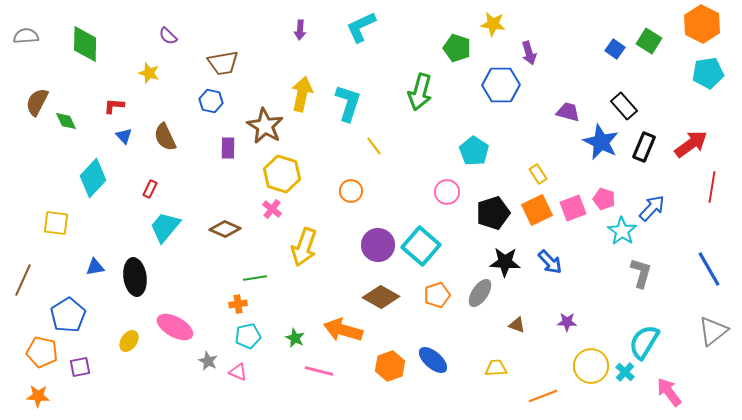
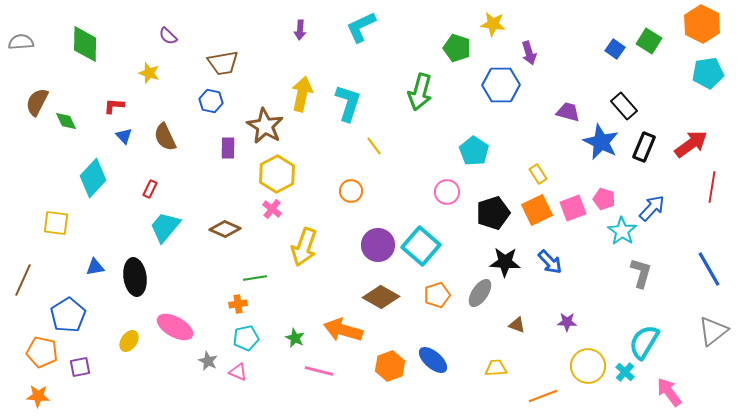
gray semicircle at (26, 36): moved 5 px left, 6 px down
yellow hexagon at (282, 174): moved 5 px left; rotated 15 degrees clockwise
cyan pentagon at (248, 336): moved 2 px left, 2 px down
yellow circle at (591, 366): moved 3 px left
